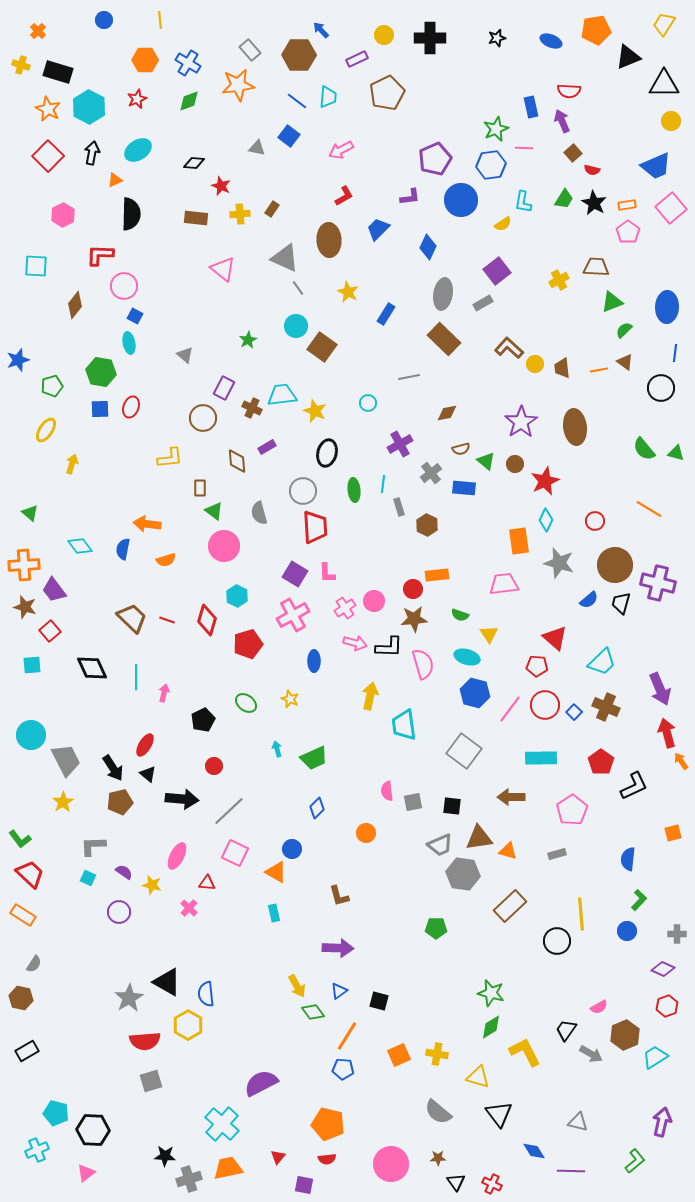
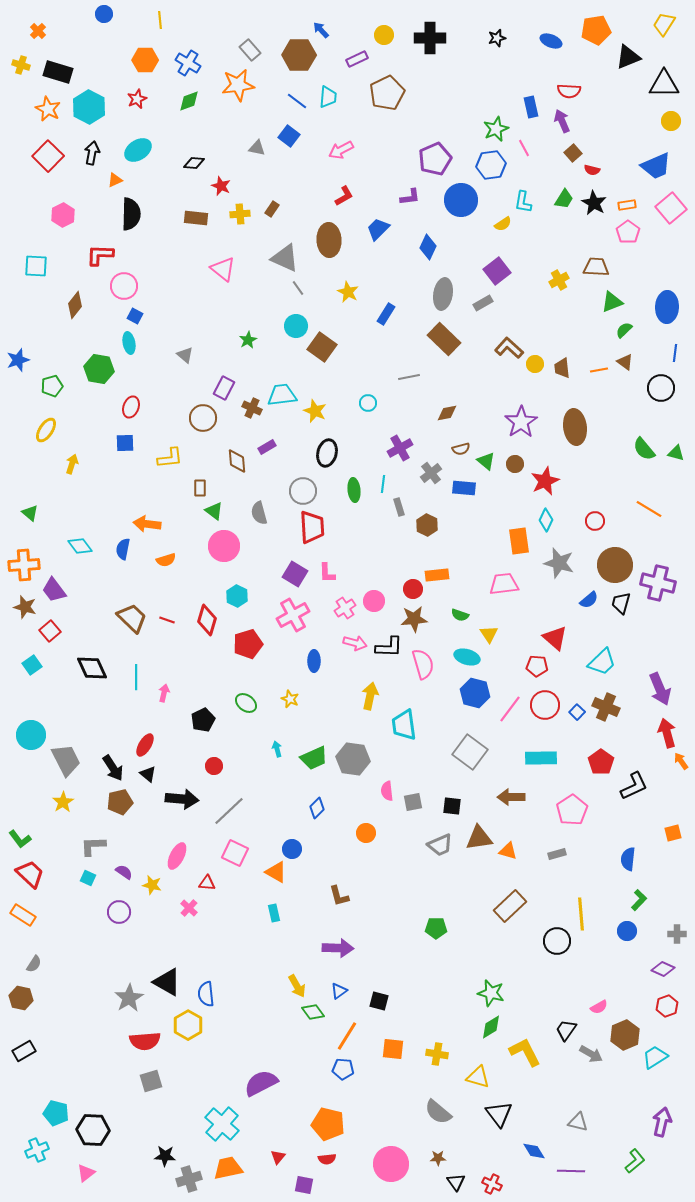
blue circle at (104, 20): moved 6 px up
pink line at (524, 148): rotated 60 degrees clockwise
green hexagon at (101, 372): moved 2 px left, 3 px up
blue square at (100, 409): moved 25 px right, 34 px down
purple cross at (400, 444): moved 4 px down
red trapezoid at (315, 527): moved 3 px left
cyan square at (32, 665): rotated 30 degrees counterclockwise
blue square at (574, 712): moved 3 px right
gray square at (464, 751): moved 6 px right, 1 px down
gray hexagon at (463, 874): moved 110 px left, 115 px up
black rectangle at (27, 1051): moved 3 px left
orange square at (399, 1055): moved 6 px left, 6 px up; rotated 30 degrees clockwise
